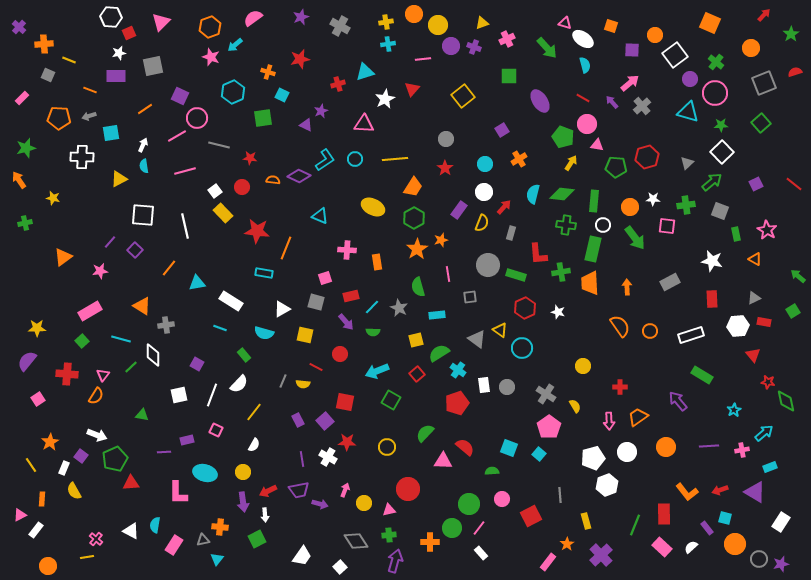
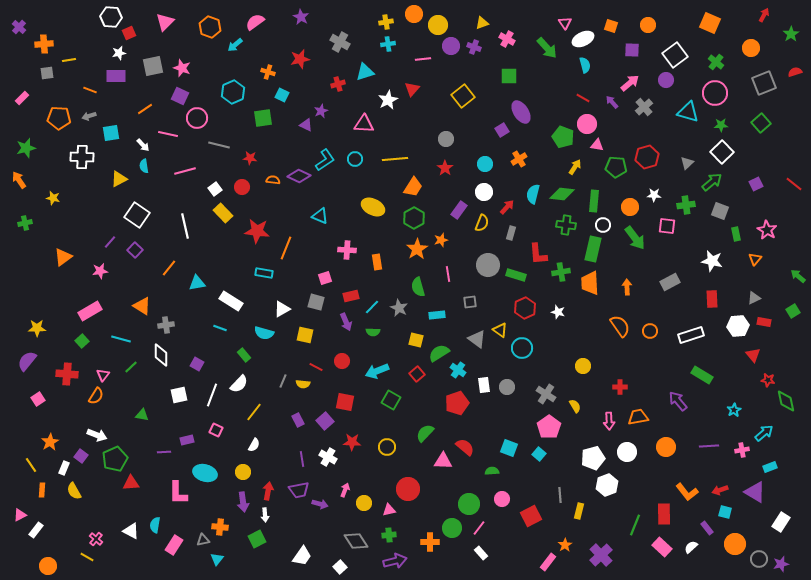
red arrow at (764, 15): rotated 16 degrees counterclockwise
purple star at (301, 17): rotated 21 degrees counterclockwise
pink semicircle at (253, 18): moved 2 px right, 4 px down
pink triangle at (161, 22): moved 4 px right
pink triangle at (565, 23): rotated 40 degrees clockwise
gray cross at (340, 26): moved 16 px down
orange hexagon at (210, 27): rotated 20 degrees counterclockwise
orange circle at (655, 35): moved 7 px left, 10 px up
pink cross at (507, 39): rotated 35 degrees counterclockwise
white ellipse at (583, 39): rotated 60 degrees counterclockwise
pink star at (211, 57): moved 29 px left, 11 px down
yellow line at (69, 60): rotated 32 degrees counterclockwise
gray square at (48, 75): moved 1 px left, 2 px up; rotated 32 degrees counterclockwise
purple circle at (690, 79): moved 24 px left, 1 px down
white star at (385, 99): moved 3 px right, 1 px down
purple ellipse at (540, 101): moved 19 px left, 11 px down
gray cross at (642, 106): moved 2 px right, 1 px down
pink line at (177, 136): moved 9 px left, 2 px up; rotated 42 degrees clockwise
white arrow at (143, 145): rotated 112 degrees clockwise
yellow arrow at (571, 163): moved 4 px right, 4 px down
white square at (215, 191): moved 2 px up
white star at (653, 199): moved 1 px right, 4 px up
red arrow at (504, 207): moved 3 px right
white square at (143, 215): moved 6 px left; rotated 30 degrees clockwise
orange triangle at (755, 259): rotated 40 degrees clockwise
gray square at (470, 297): moved 5 px down
purple arrow at (346, 322): rotated 18 degrees clockwise
yellow square at (416, 340): rotated 28 degrees clockwise
red circle at (340, 354): moved 2 px right, 7 px down
white diamond at (153, 355): moved 8 px right
red star at (768, 382): moved 2 px up
orange trapezoid at (638, 417): rotated 25 degrees clockwise
red star at (347, 442): moved 5 px right
red arrow at (268, 491): rotated 126 degrees clockwise
orange rectangle at (42, 499): moved 9 px up
cyan square at (725, 518): moved 6 px up
yellow rectangle at (586, 521): moved 7 px left, 10 px up; rotated 28 degrees clockwise
orange star at (567, 544): moved 2 px left, 1 px down
yellow line at (87, 557): rotated 40 degrees clockwise
purple arrow at (395, 561): rotated 60 degrees clockwise
